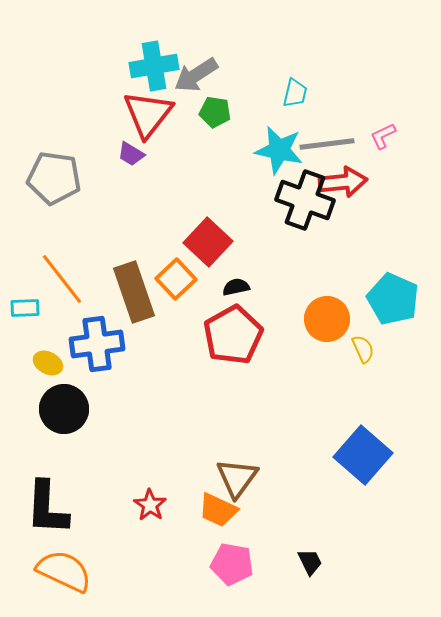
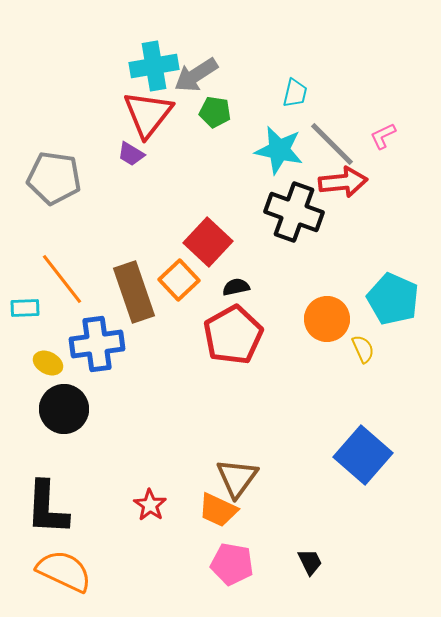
gray line: moved 5 px right; rotated 52 degrees clockwise
black cross: moved 11 px left, 12 px down
orange square: moved 3 px right, 1 px down
